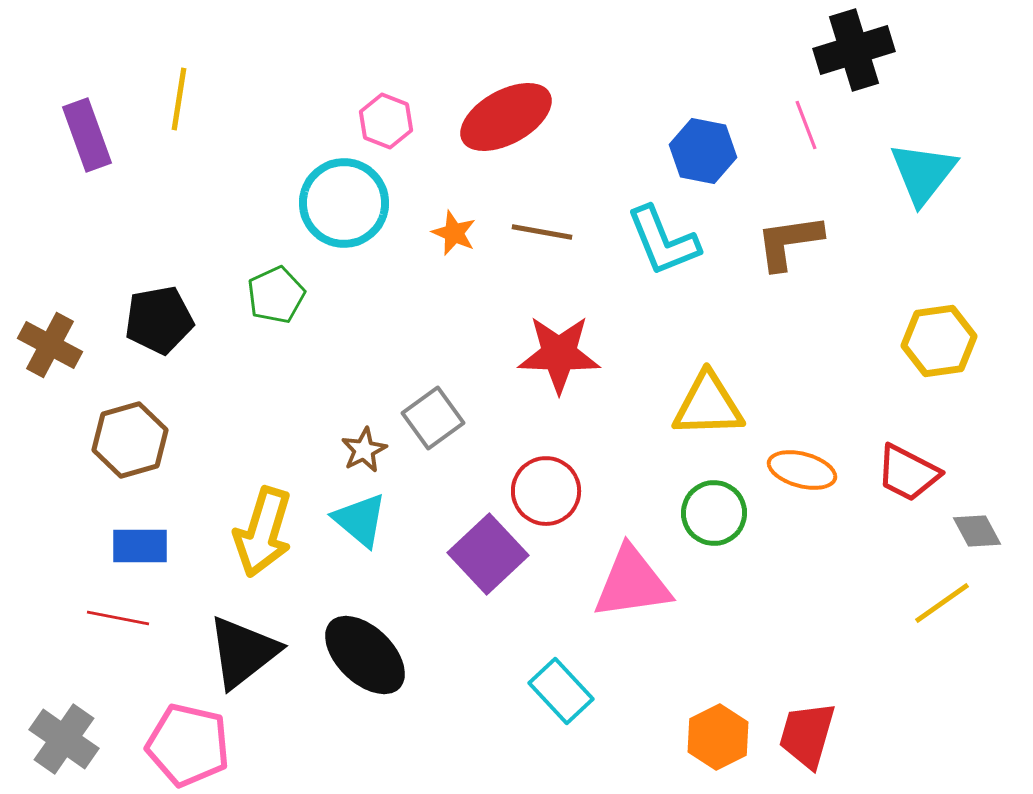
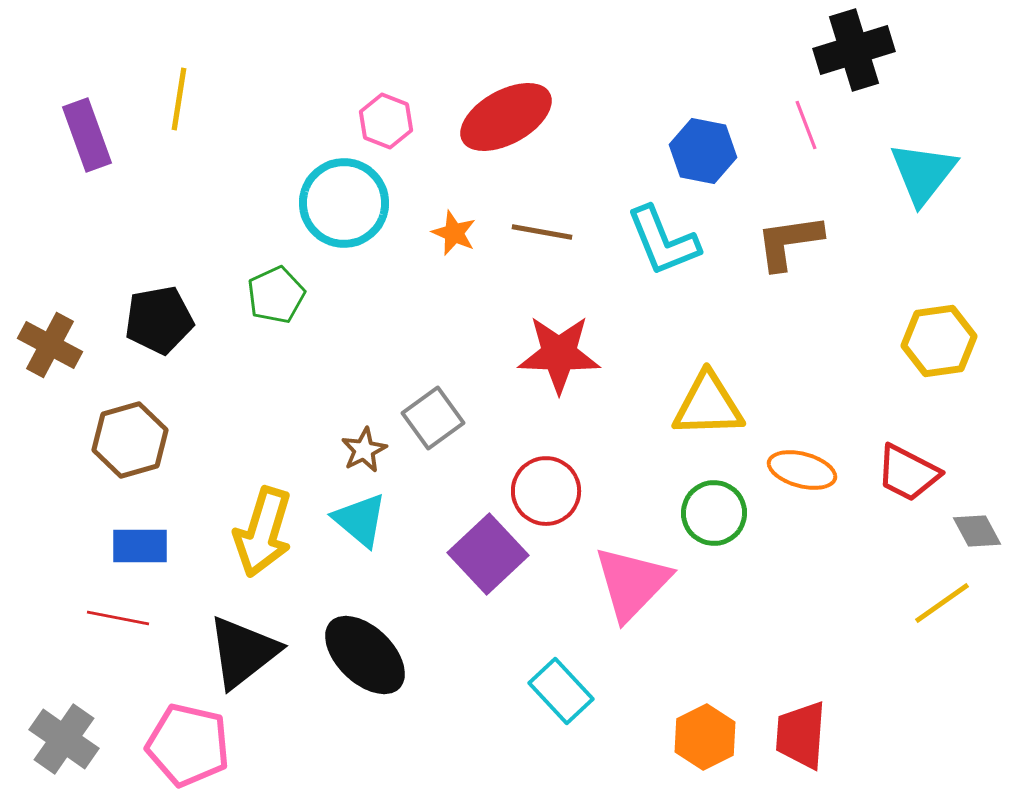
pink triangle at (632, 583): rotated 38 degrees counterclockwise
red trapezoid at (807, 735): moved 6 px left; rotated 12 degrees counterclockwise
orange hexagon at (718, 737): moved 13 px left
